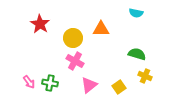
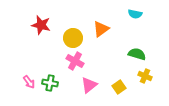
cyan semicircle: moved 1 px left, 1 px down
red star: moved 1 px right, 1 px down; rotated 18 degrees counterclockwise
orange triangle: rotated 36 degrees counterclockwise
